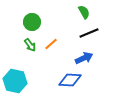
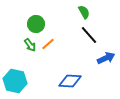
green circle: moved 4 px right, 2 px down
black line: moved 2 px down; rotated 72 degrees clockwise
orange line: moved 3 px left
blue arrow: moved 22 px right
blue diamond: moved 1 px down
